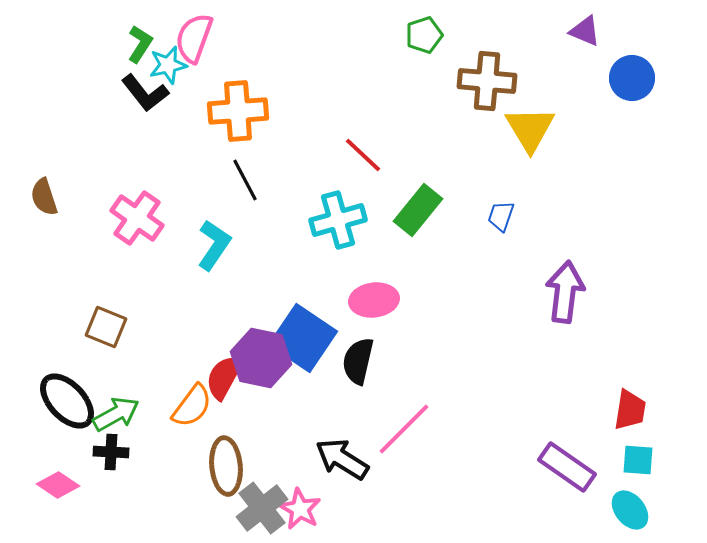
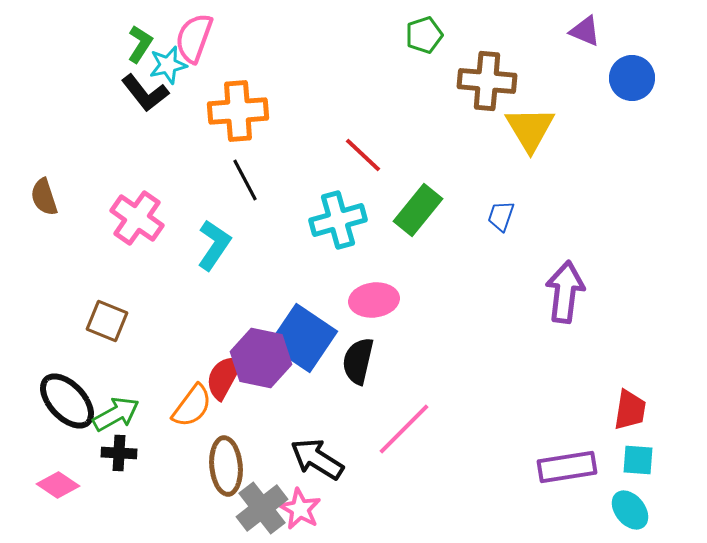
brown square: moved 1 px right, 6 px up
black cross: moved 8 px right, 1 px down
black arrow: moved 25 px left
purple rectangle: rotated 44 degrees counterclockwise
